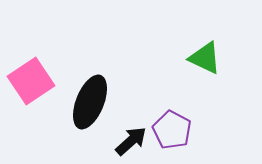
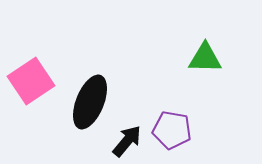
green triangle: rotated 24 degrees counterclockwise
purple pentagon: rotated 18 degrees counterclockwise
black arrow: moved 4 px left; rotated 8 degrees counterclockwise
